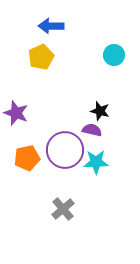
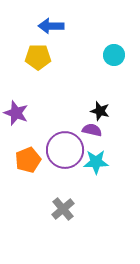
yellow pentagon: moved 3 px left; rotated 25 degrees clockwise
orange pentagon: moved 1 px right, 2 px down; rotated 10 degrees counterclockwise
